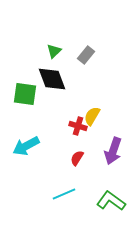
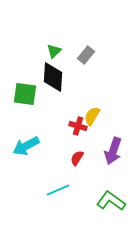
black diamond: moved 1 px right, 2 px up; rotated 24 degrees clockwise
cyan line: moved 6 px left, 4 px up
